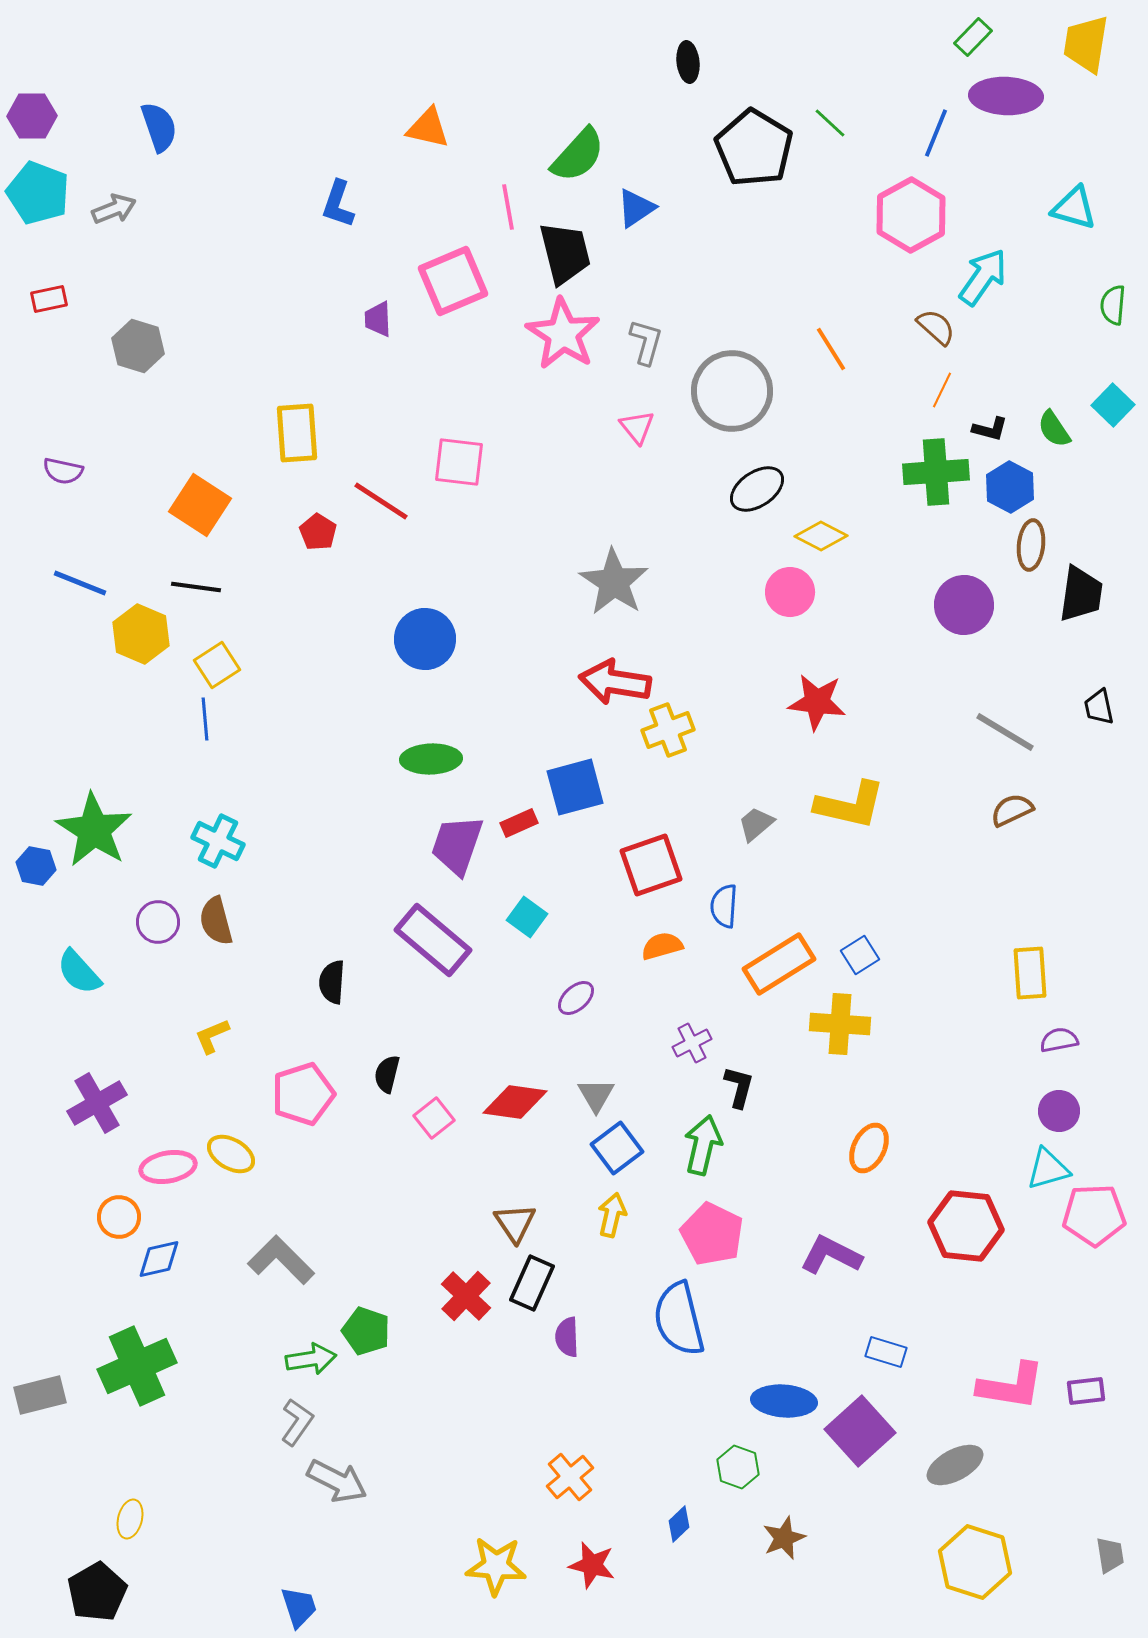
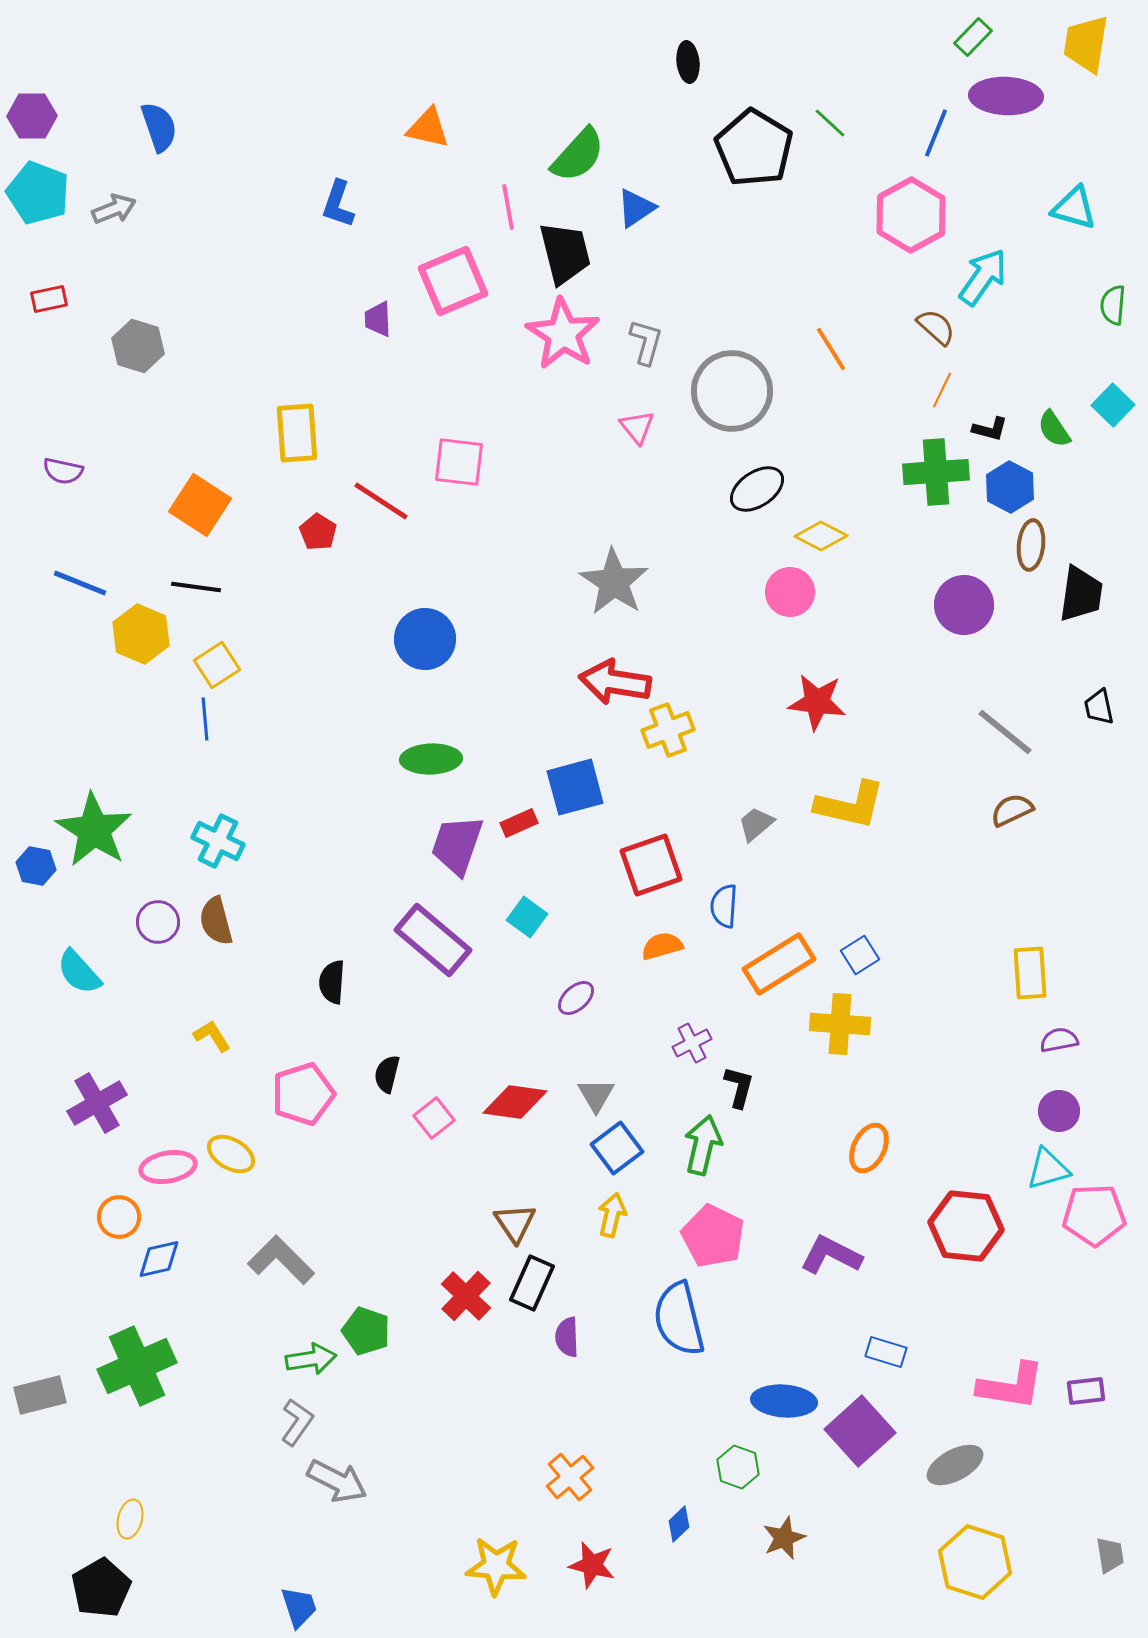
gray line at (1005, 732): rotated 8 degrees clockwise
yellow L-shape at (212, 1036): rotated 81 degrees clockwise
pink pentagon at (712, 1234): moved 1 px right, 2 px down
black pentagon at (97, 1592): moved 4 px right, 4 px up
